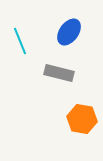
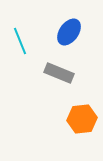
gray rectangle: rotated 8 degrees clockwise
orange hexagon: rotated 16 degrees counterclockwise
